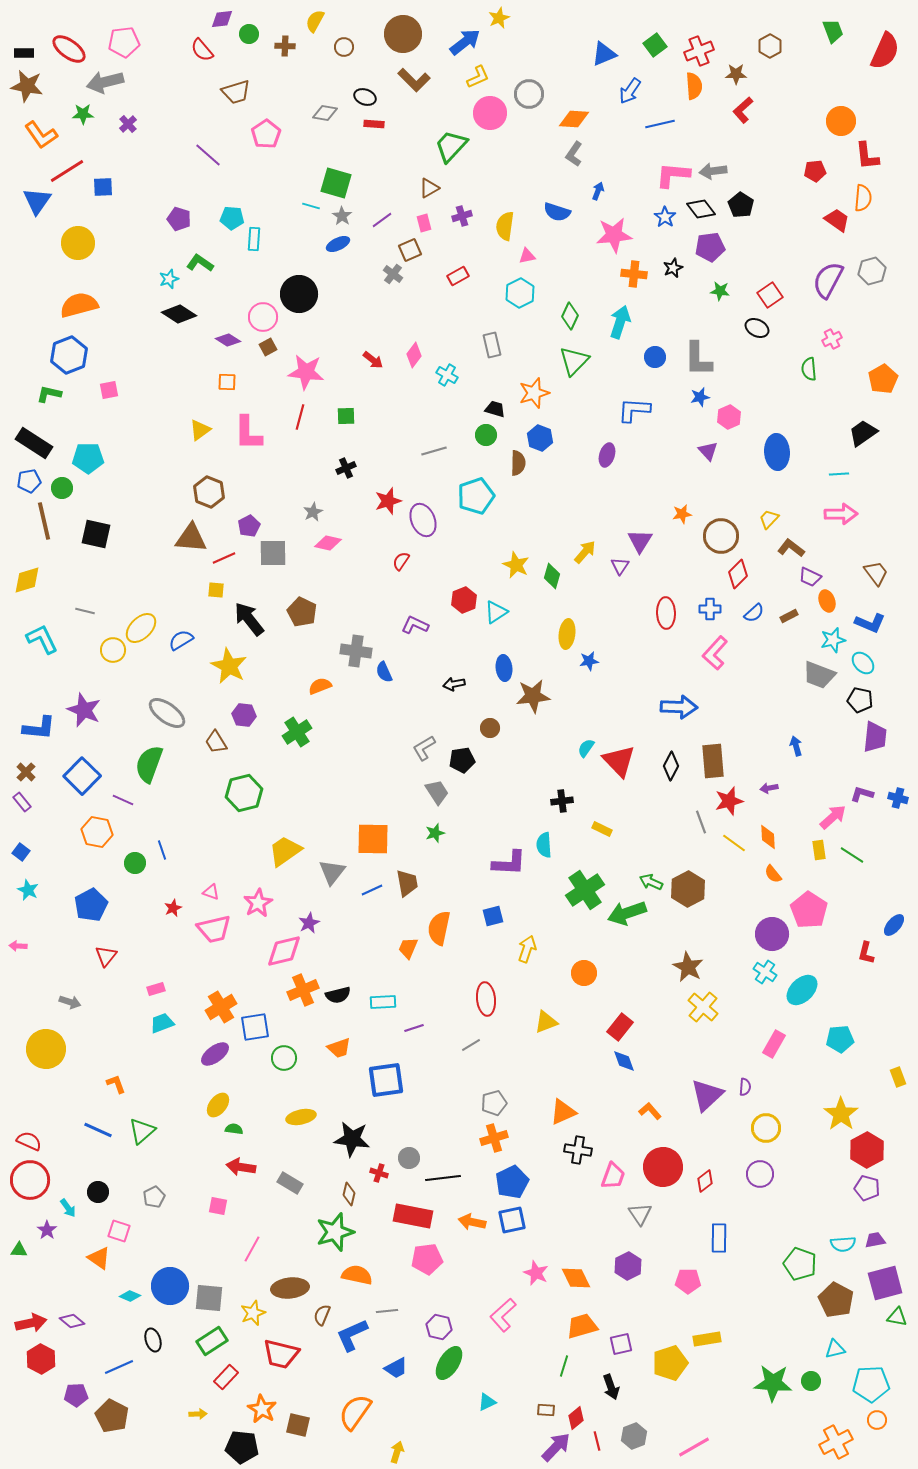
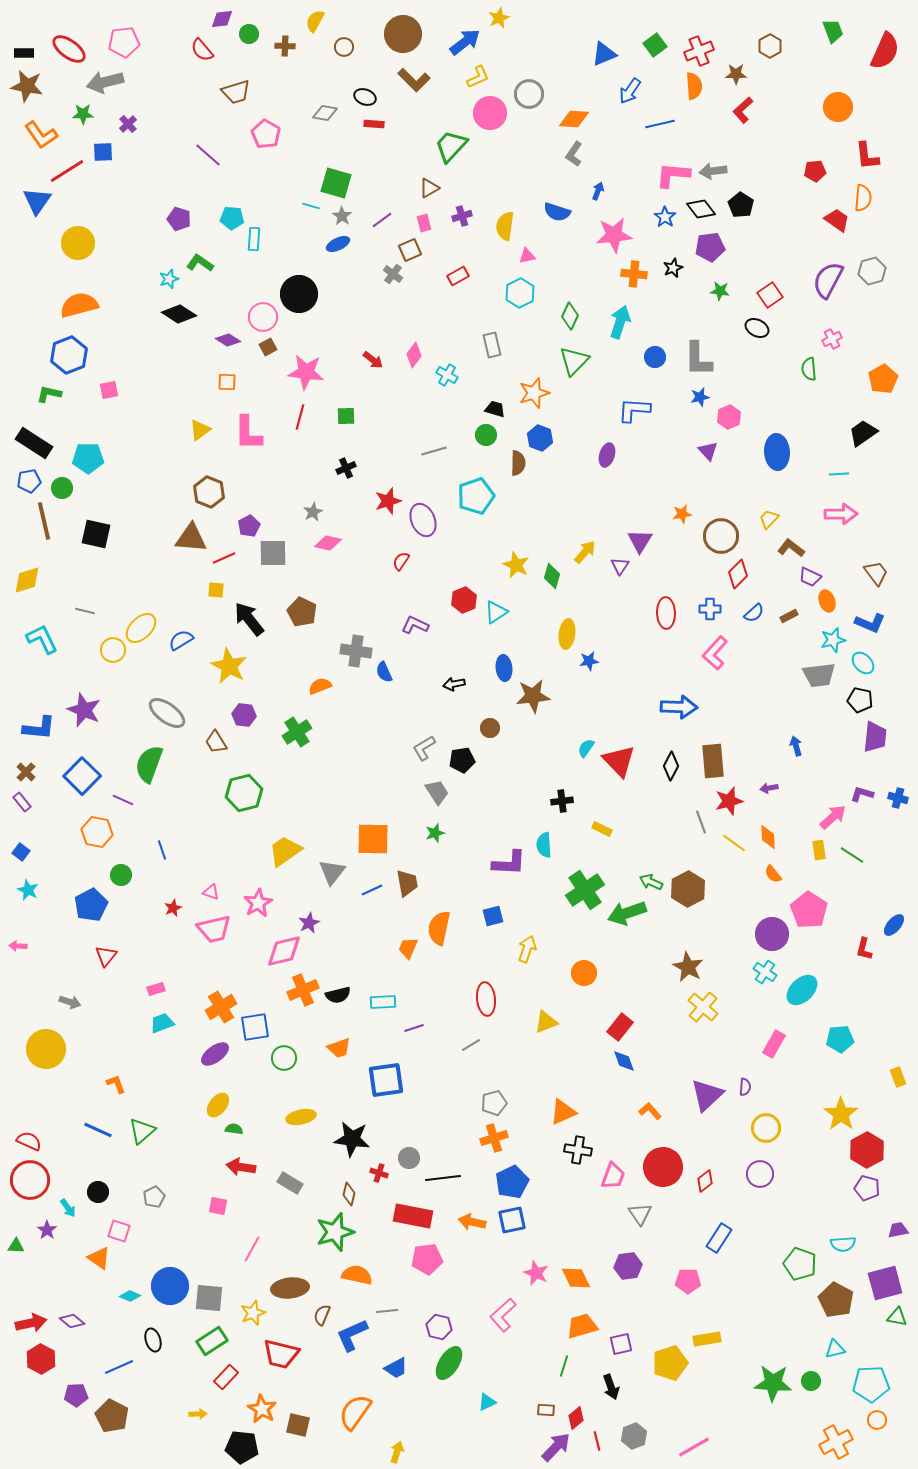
orange circle at (841, 121): moved 3 px left, 14 px up
pink pentagon at (266, 134): rotated 8 degrees counterclockwise
blue square at (103, 187): moved 35 px up
gray trapezoid at (819, 675): rotated 28 degrees counterclockwise
green circle at (135, 863): moved 14 px left, 12 px down
red L-shape at (866, 953): moved 2 px left, 4 px up
blue rectangle at (719, 1238): rotated 32 degrees clockwise
purple trapezoid at (875, 1240): moved 23 px right, 10 px up
green triangle at (19, 1250): moved 3 px left, 4 px up
purple hexagon at (628, 1266): rotated 20 degrees clockwise
